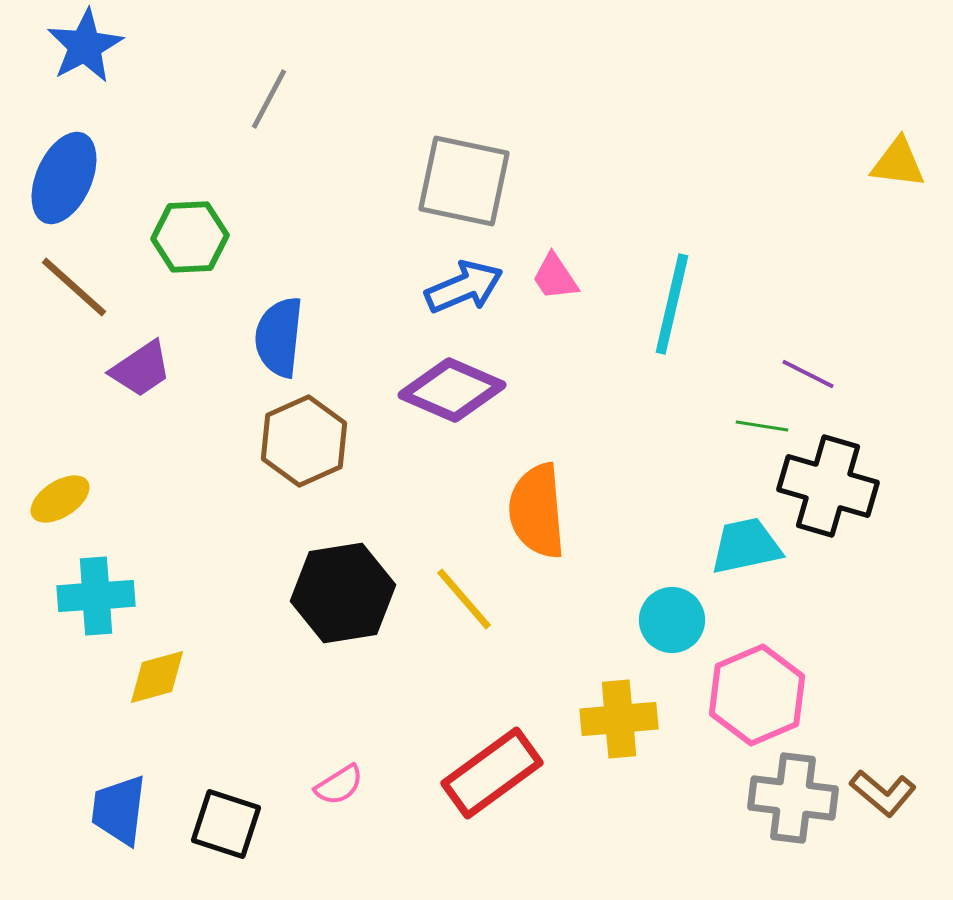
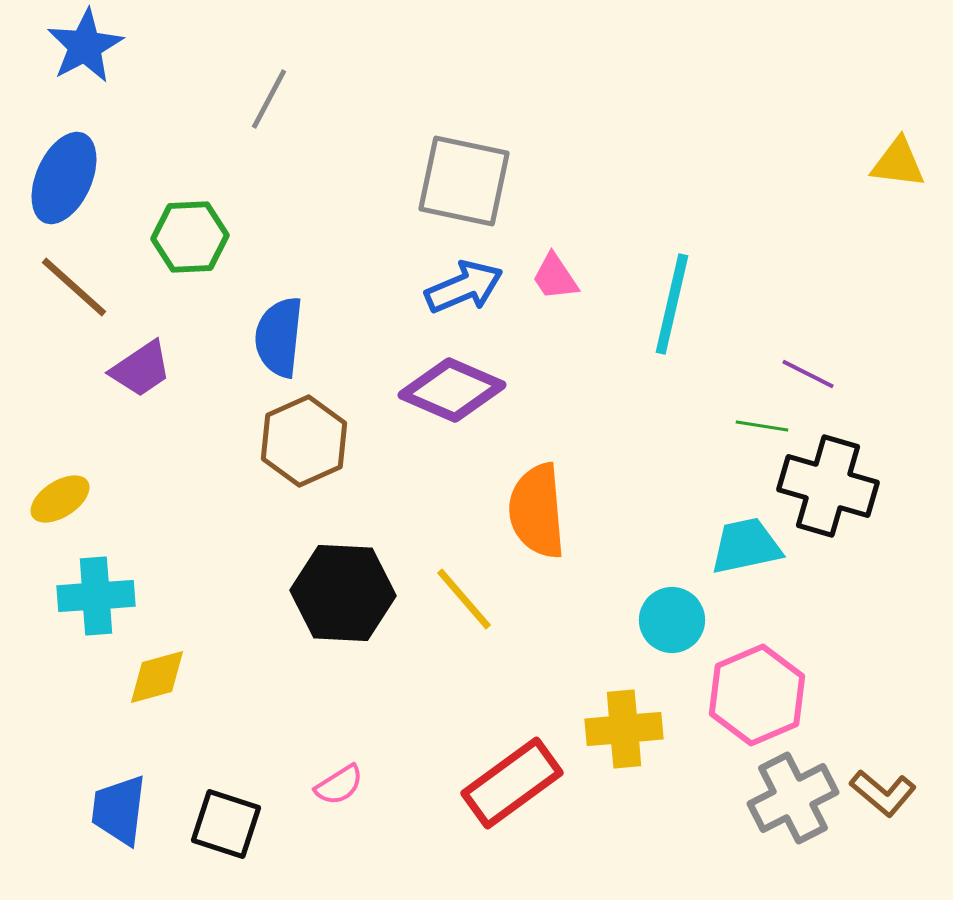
black hexagon: rotated 12 degrees clockwise
yellow cross: moved 5 px right, 10 px down
red rectangle: moved 20 px right, 10 px down
gray cross: rotated 34 degrees counterclockwise
